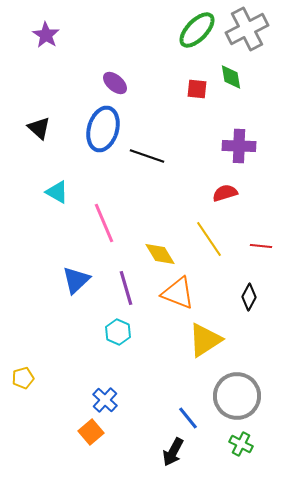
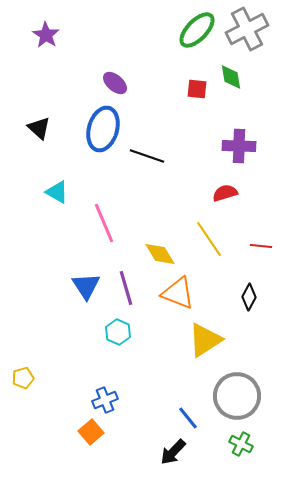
blue triangle: moved 10 px right, 6 px down; rotated 20 degrees counterclockwise
blue cross: rotated 25 degrees clockwise
black arrow: rotated 16 degrees clockwise
